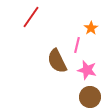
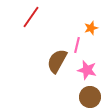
orange star: rotated 16 degrees clockwise
brown semicircle: rotated 55 degrees clockwise
